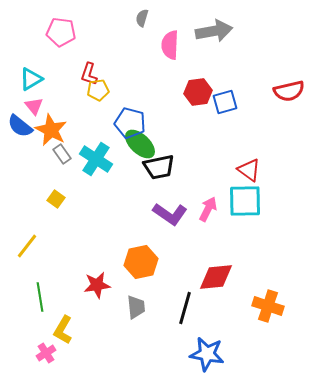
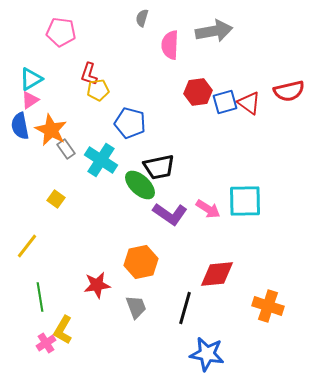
pink triangle: moved 4 px left, 6 px up; rotated 36 degrees clockwise
blue semicircle: rotated 40 degrees clockwise
green ellipse: moved 41 px down
gray rectangle: moved 4 px right, 5 px up
cyan cross: moved 5 px right, 1 px down
red triangle: moved 67 px up
pink arrow: rotated 95 degrees clockwise
red diamond: moved 1 px right, 3 px up
gray trapezoid: rotated 15 degrees counterclockwise
pink cross: moved 10 px up
